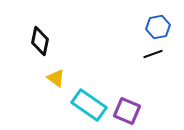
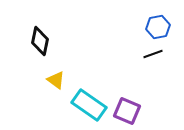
yellow triangle: moved 2 px down
